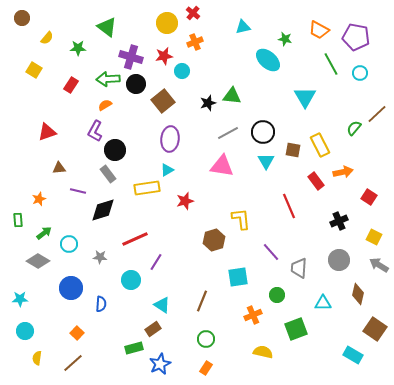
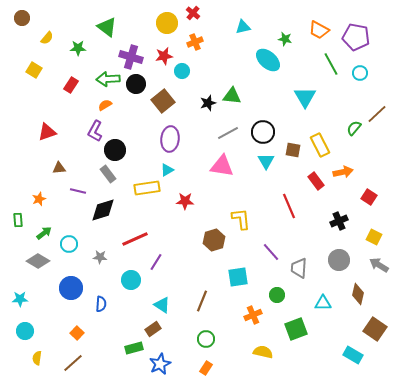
red star at (185, 201): rotated 18 degrees clockwise
